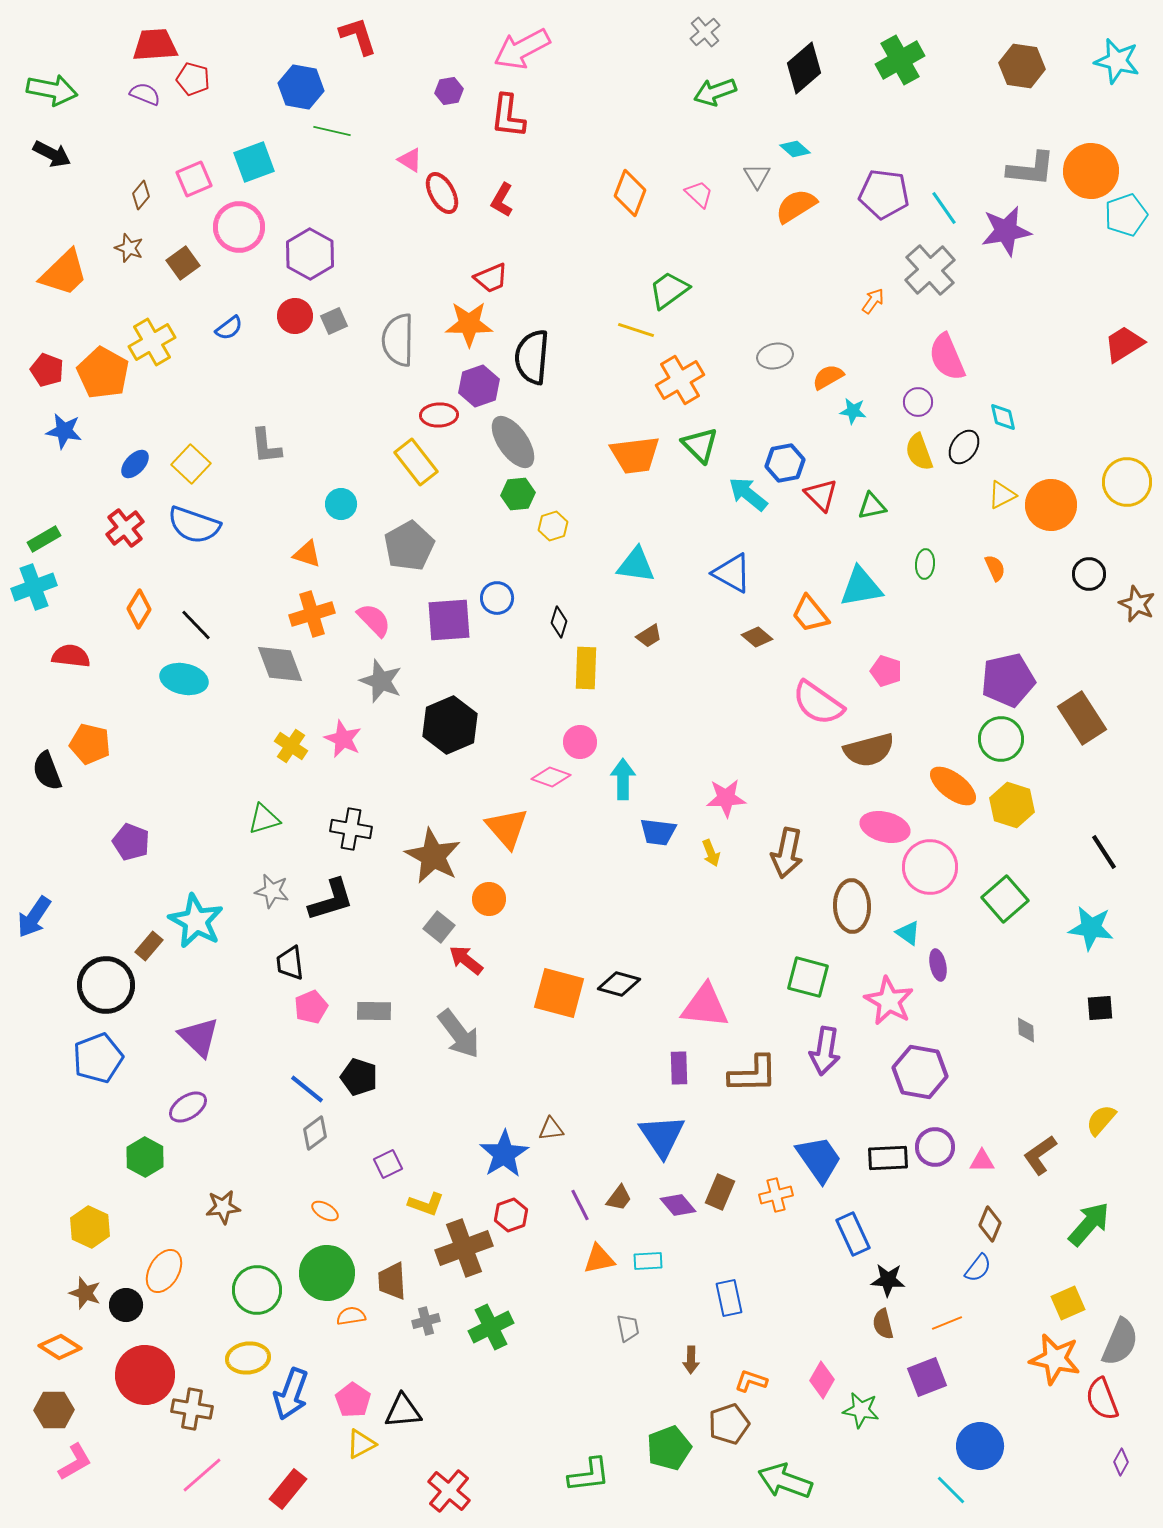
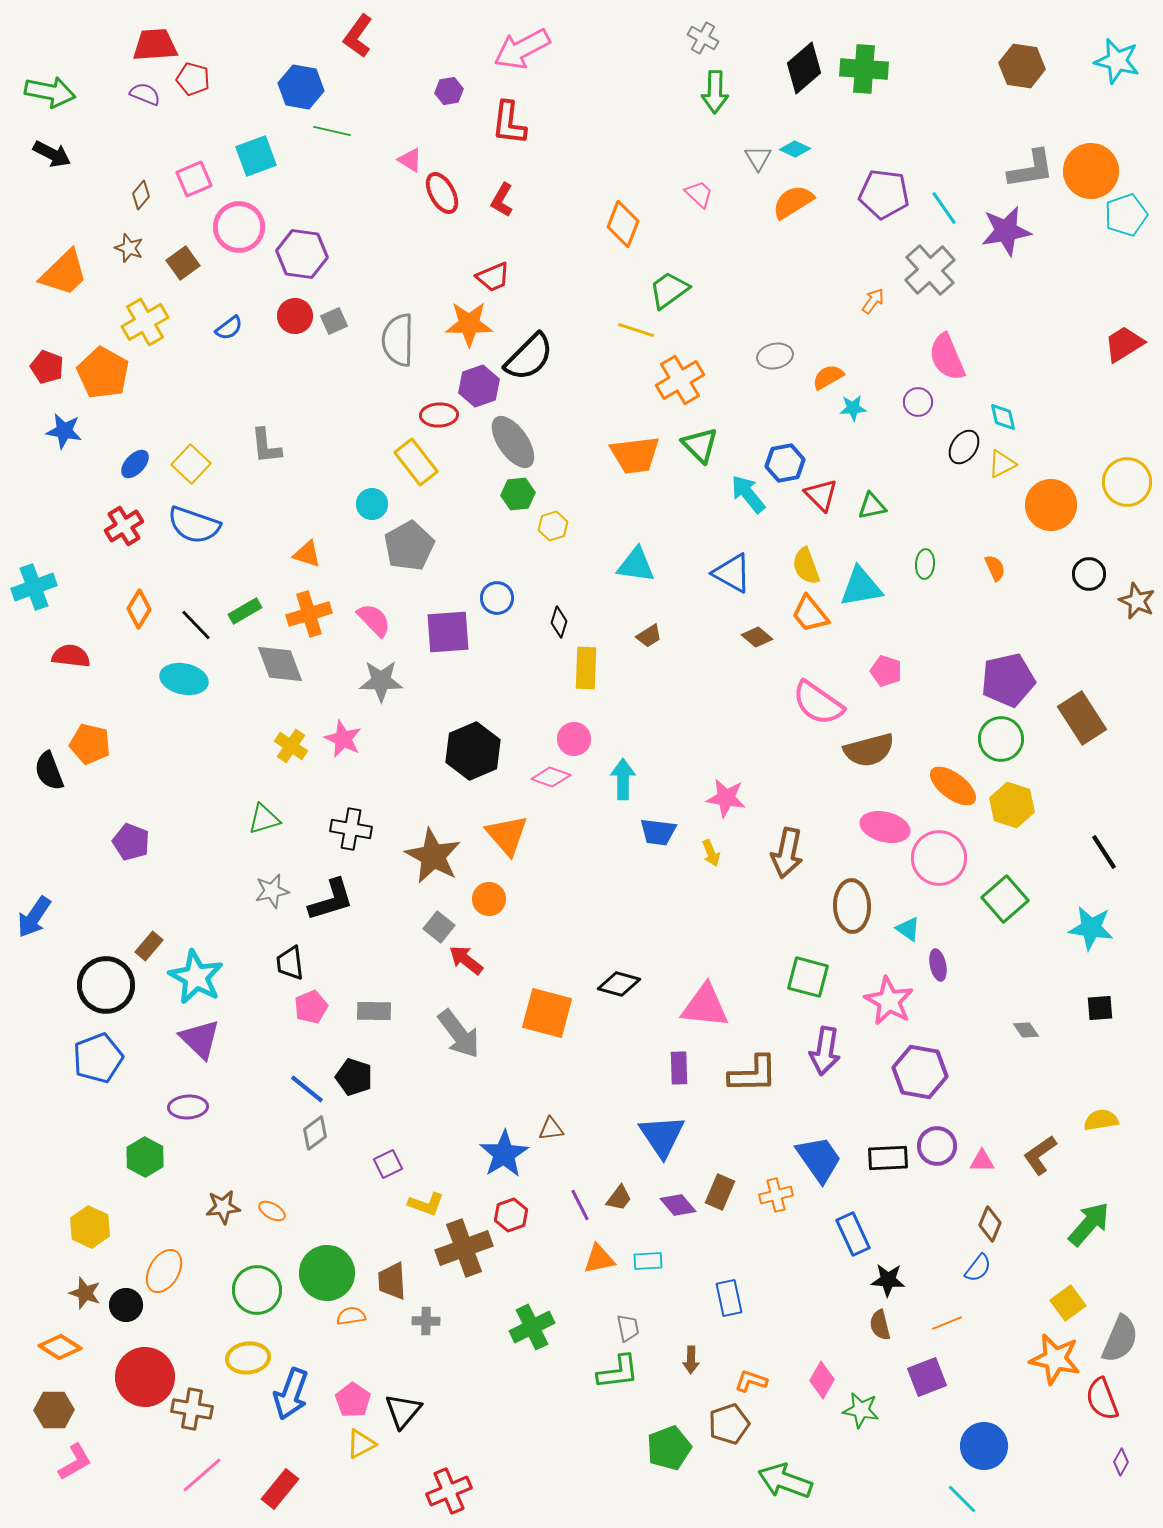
gray cross at (705, 32): moved 2 px left, 6 px down; rotated 20 degrees counterclockwise
red L-shape at (358, 36): rotated 126 degrees counterclockwise
green cross at (900, 60): moved 36 px left, 9 px down; rotated 33 degrees clockwise
green arrow at (52, 90): moved 2 px left, 2 px down
green arrow at (715, 92): rotated 69 degrees counterclockwise
red L-shape at (508, 116): moved 1 px right, 7 px down
cyan diamond at (795, 149): rotated 16 degrees counterclockwise
cyan square at (254, 162): moved 2 px right, 6 px up
gray L-shape at (1031, 169): rotated 15 degrees counterclockwise
gray triangle at (757, 176): moved 1 px right, 18 px up
orange diamond at (630, 193): moved 7 px left, 31 px down
orange semicircle at (796, 206): moved 3 px left, 4 px up
purple hexagon at (310, 254): moved 8 px left; rotated 21 degrees counterclockwise
red trapezoid at (491, 278): moved 2 px right, 1 px up
yellow cross at (152, 342): moved 7 px left, 20 px up
black semicircle at (532, 357): moved 3 px left; rotated 140 degrees counterclockwise
red pentagon at (47, 370): moved 3 px up
cyan star at (853, 411): moved 3 px up; rotated 12 degrees counterclockwise
yellow semicircle at (919, 452): moved 113 px left, 114 px down
cyan arrow at (748, 494): rotated 12 degrees clockwise
yellow triangle at (1002, 495): moved 31 px up
cyan circle at (341, 504): moved 31 px right
red cross at (125, 528): moved 1 px left, 2 px up; rotated 6 degrees clockwise
green rectangle at (44, 539): moved 201 px right, 72 px down
brown star at (1137, 604): moved 3 px up
orange cross at (312, 614): moved 3 px left
purple square at (449, 620): moved 1 px left, 12 px down
gray star at (381, 681): rotated 21 degrees counterclockwise
black hexagon at (450, 725): moved 23 px right, 26 px down
pink circle at (580, 742): moved 6 px left, 3 px up
black semicircle at (47, 771): moved 2 px right
pink star at (726, 798): rotated 12 degrees clockwise
orange triangle at (507, 828): moved 7 px down
pink circle at (930, 867): moved 9 px right, 9 px up
gray star at (272, 891): rotated 24 degrees counterclockwise
cyan star at (196, 921): moved 56 px down
cyan triangle at (908, 933): moved 4 px up
orange square at (559, 993): moved 12 px left, 20 px down
gray diamond at (1026, 1030): rotated 32 degrees counterclockwise
purple triangle at (199, 1037): moved 1 px right, 2 px down
black pentagon at (359, 1077): moved 5 px left
purple ellipse at (188, 1107): rotated 30 degrees clockwise
yellow semicircle at (1101, 1120): rotated 40 degrees clockwise
purple circle at (935, 1147): moved 2 px right, 1 px up
orange ellipse at (325, 1211): moved 53 px left
yellow square at (1068, 1303): rotated 12 degrees counterclockwise
gray cross at (426, 1321): rotated 16 degrees clockwise
brown semicircle at (883, 1324): moved 3 px left, 1 px down
green cross at (491, 1327): moved 41 px right
gray semicircle at (1120, 1342): moved 3 px up
red circle at (145, 1375): moved 2 px down
black triangle at (403, 1411): rotated 45 degrees counterclockwise
blue circle at (980, 1446): moved 4 px right
green L-shape at (589, 1475): moved 29 px right, 103 px up
red rectangle at (288, 1489): moved 8 px left
cyan line at (951, 1490): moved 11 px right, 9 px down
red cross at (449, 1491): rotated 27 degrees clockwise
